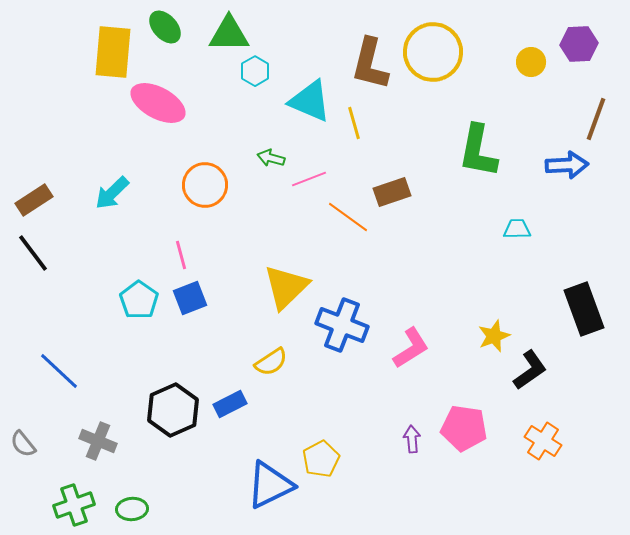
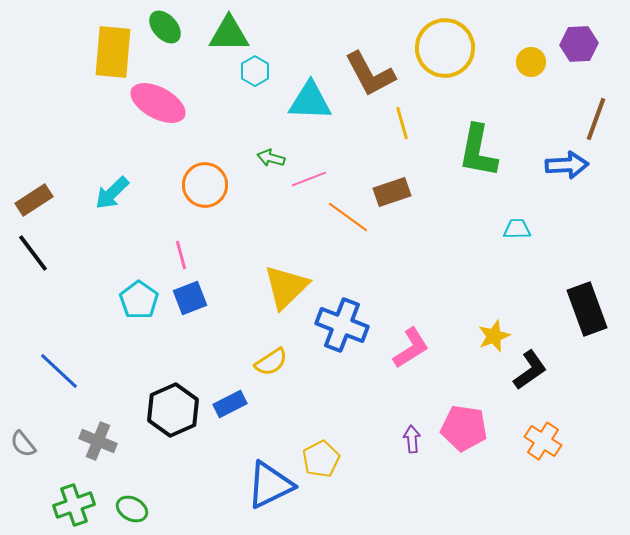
yellow circle at (433, 52): moved 12 px right, 4 px up
brown L-shape at (370, 64): moved 10 px down; rotated 42 degrees counterclockwise
cyan triangle at (310, 101): rotated 21 degrees counterclockwise
yellow line at (354, 123): moved 48 px right
black rectangle at (584, 309): moved 3 px right
green ellipse at (132, 509): rotated 32 degrees clockwise
